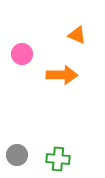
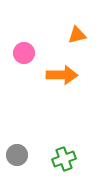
orange triangle: rotated 36 degrees counterclockwise
pink circle: moved 2 px right, 1 px up
green cross: moved 6 px right; rotated 25 degrees counterclockwise
